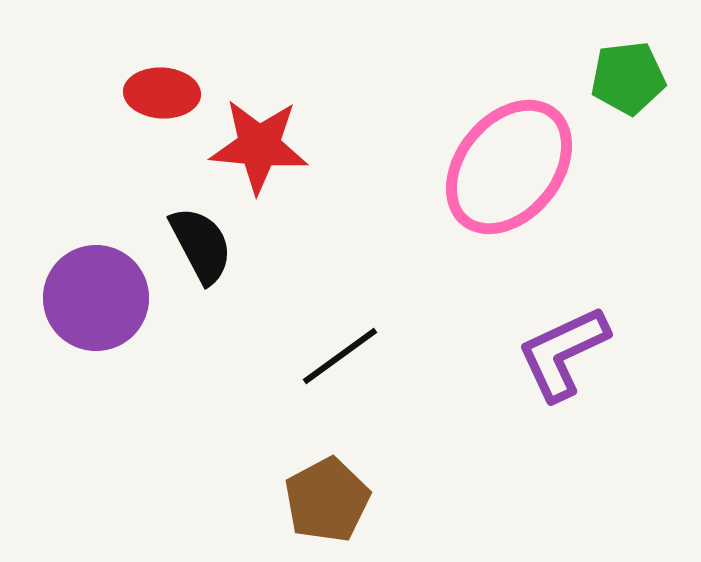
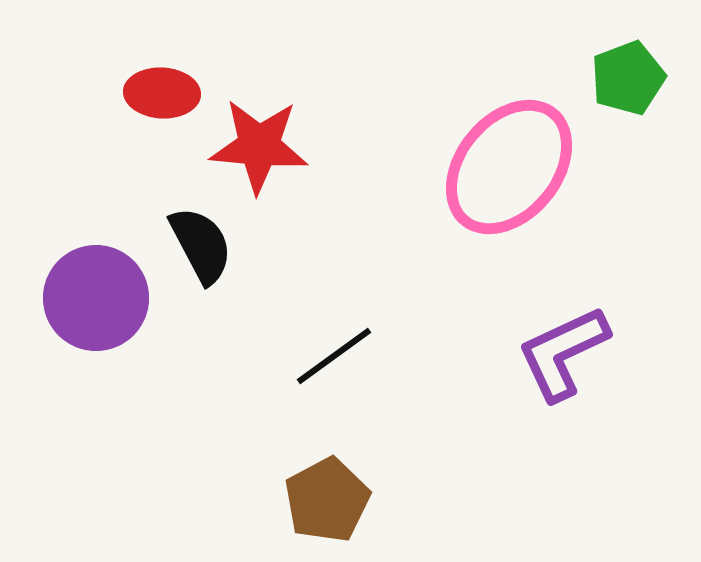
green pentagon: rotated 14 degrees counterclockwise
black line: moved 6 px left
